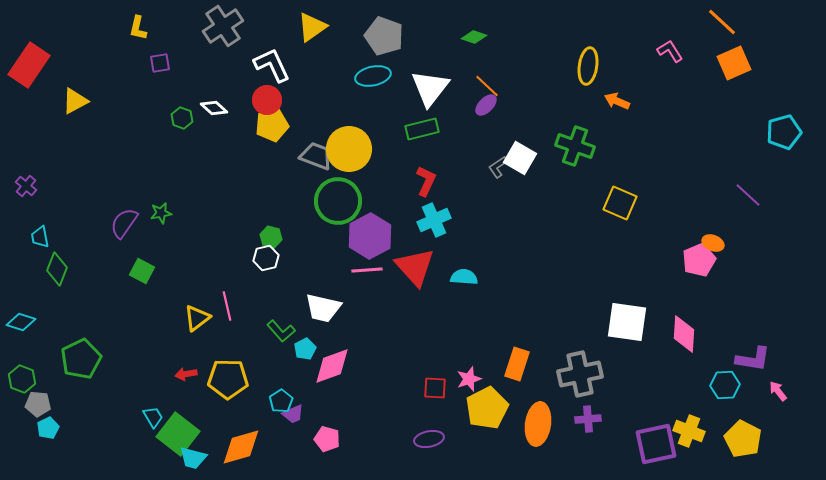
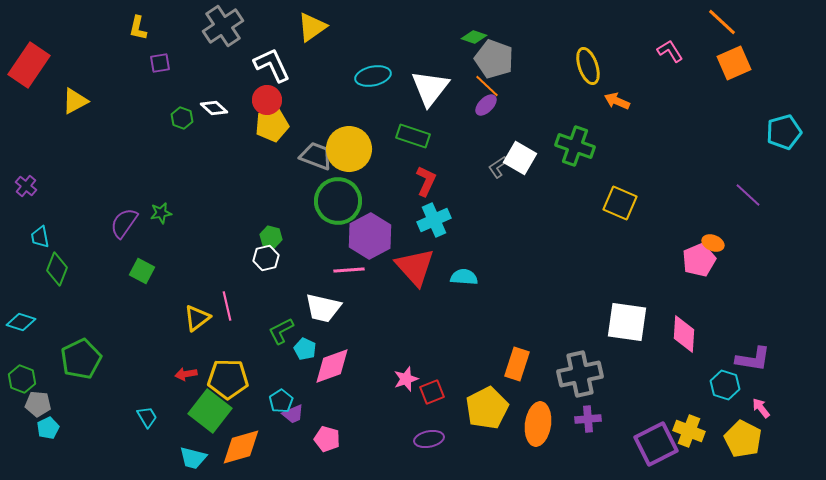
gray pentagon at (384, 36): moved 110 px right, 23 px down
yellow ellipse at (588, 66): rotated 27 degrees counterclockwise
green rectangle at (422, 129): moved 9 px left, 7 px down; rotated 32 degrees clockwise
pink line at (367, 270): moved 18 px left
green L-shape at (281, 331): rotated 104 degrees clockwise
cyan pentagon at (305, 349): rotated 20 degrees counterclockwise
pink star at (469, 379): moved 63 px left
cyan hexagon at (725, 385): rotated 20 degrees clockwise
red square at (435, 388): moved 3 px left, 4 px down; rotated 25 degrees counterclockwise
pink arrow at (778, 391): moved 17 px left, 17 px down
cyan trapezoid at (153, 417): moved 6 px left
green square at (178, 434): moved 32 px right, 23 px up
purple square at (656, 444): rotated 15 degrees counterclockwise
